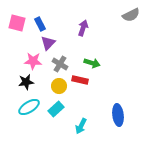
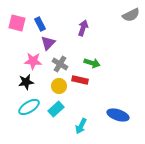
blue ellipse: rotated 65 degrees counterclockwise
